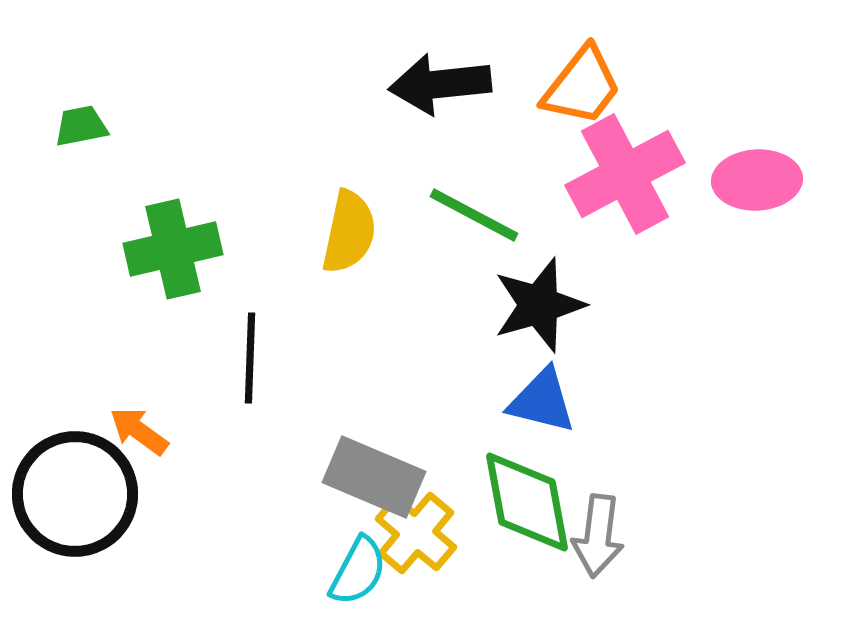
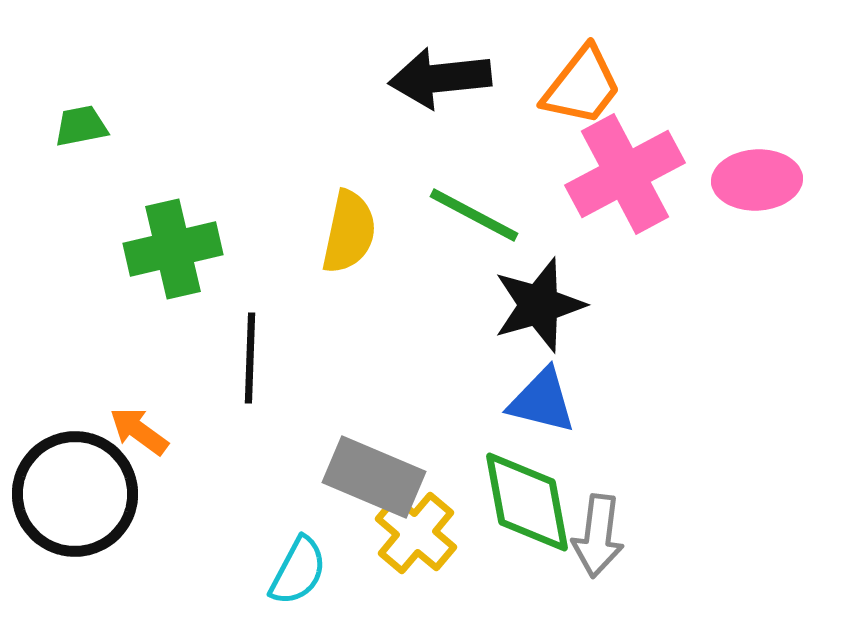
black arrow: moved 6 px up
cyan semicircle: moved 60 px left
